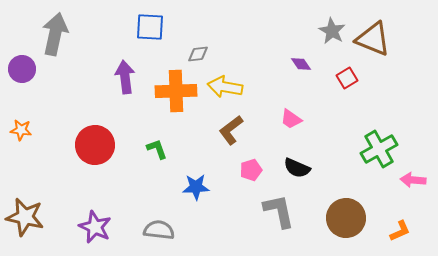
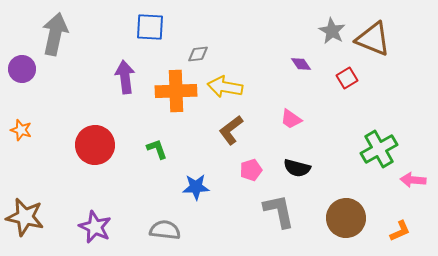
orange star: rotated 10 degrees clockwise
black semicircle: rotated 8 degrees counterclockwise
gray semicircle: moved 6 px right
